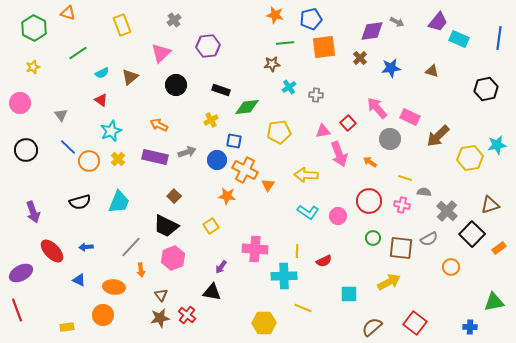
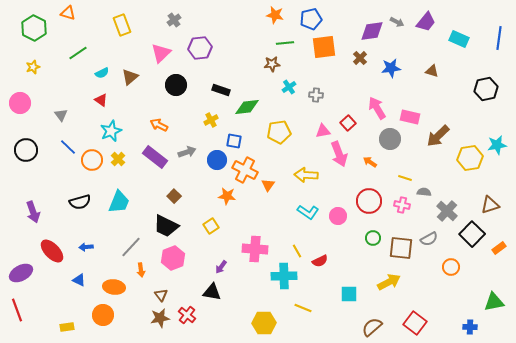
purple trapezoid at (438, 22): moved 12 px left
purple hexagon at (208, 46): moved 8 px left, 2 px down
pink arrow at (377, 108): rotated 10 degrees clockwise
pink rectangle at (410, 117): rotated 12 degrees counterclockwise
purple rectangle at (155, 157): rotated 25 degrees clockwise
orange circle at (89, 161): moved 3 px right, 1 px up
yellow line at (297, 251): rotated 32 degrees counterclockwise
red semicircle at (324, 261): moved 4 px left
